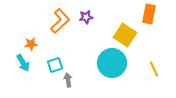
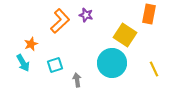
purple star: moved 2 px up; rotated 24 degrees clockwise
orange star: rotated 16 degrees counterclockwise
gray arrow: moved 9 px right
